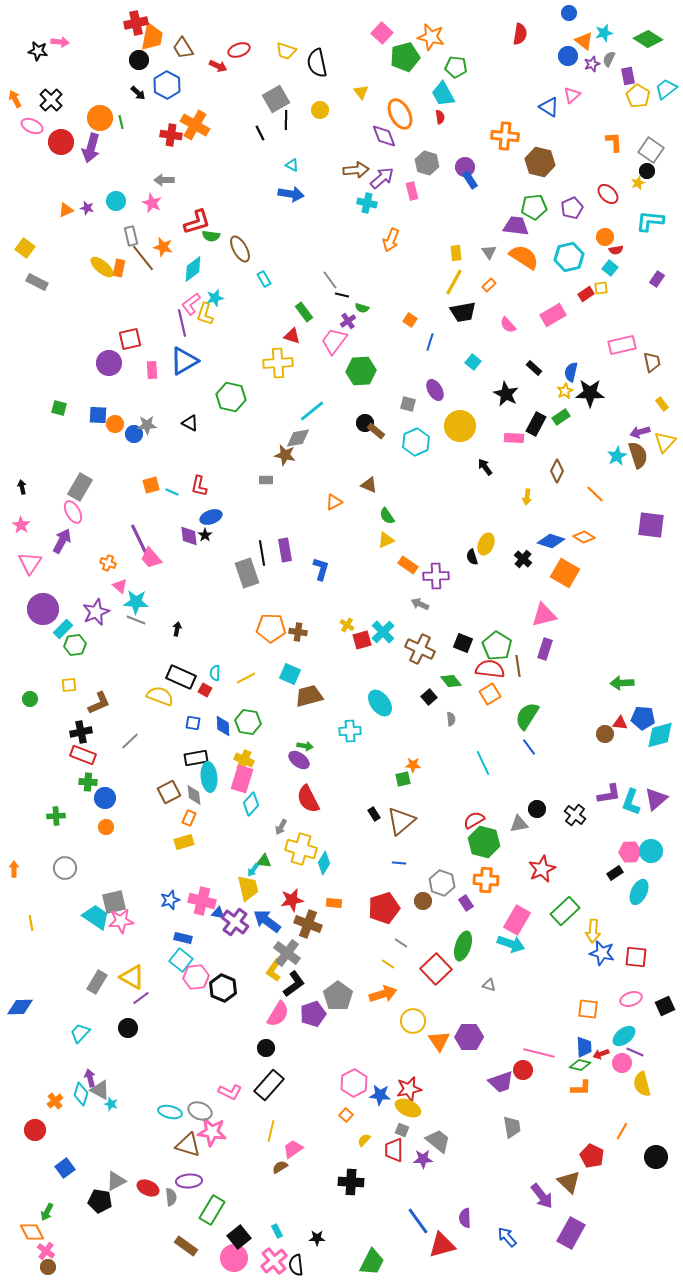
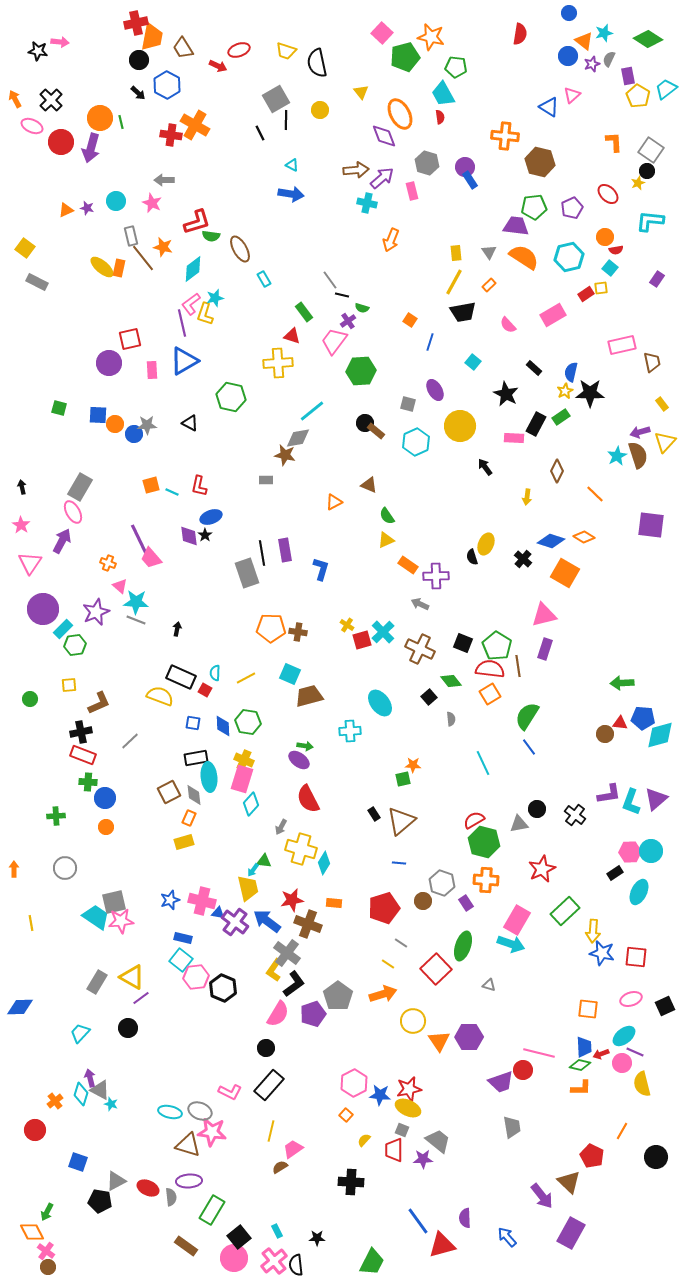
blue square at (65, 1168): moved 13 px right, 6 px up; rotated 36 degrees counterclockwise
